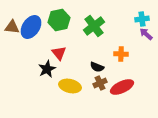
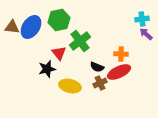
green cross: moved 14 px left, 15 px down
black star: rotated 12 degrees clockwise
red ellipse: moved 3 px left, 15 px up
